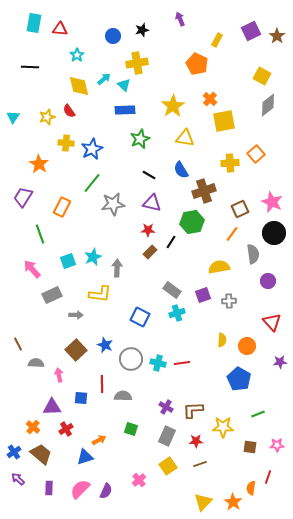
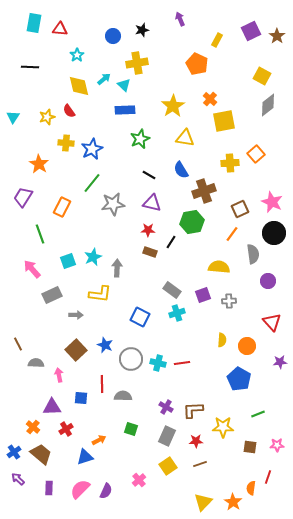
brown rectangle at (150, 252): rotated 64 degrees clockwise
yellow semicircle at (219, 267): rotated 15 degrees clockwise
